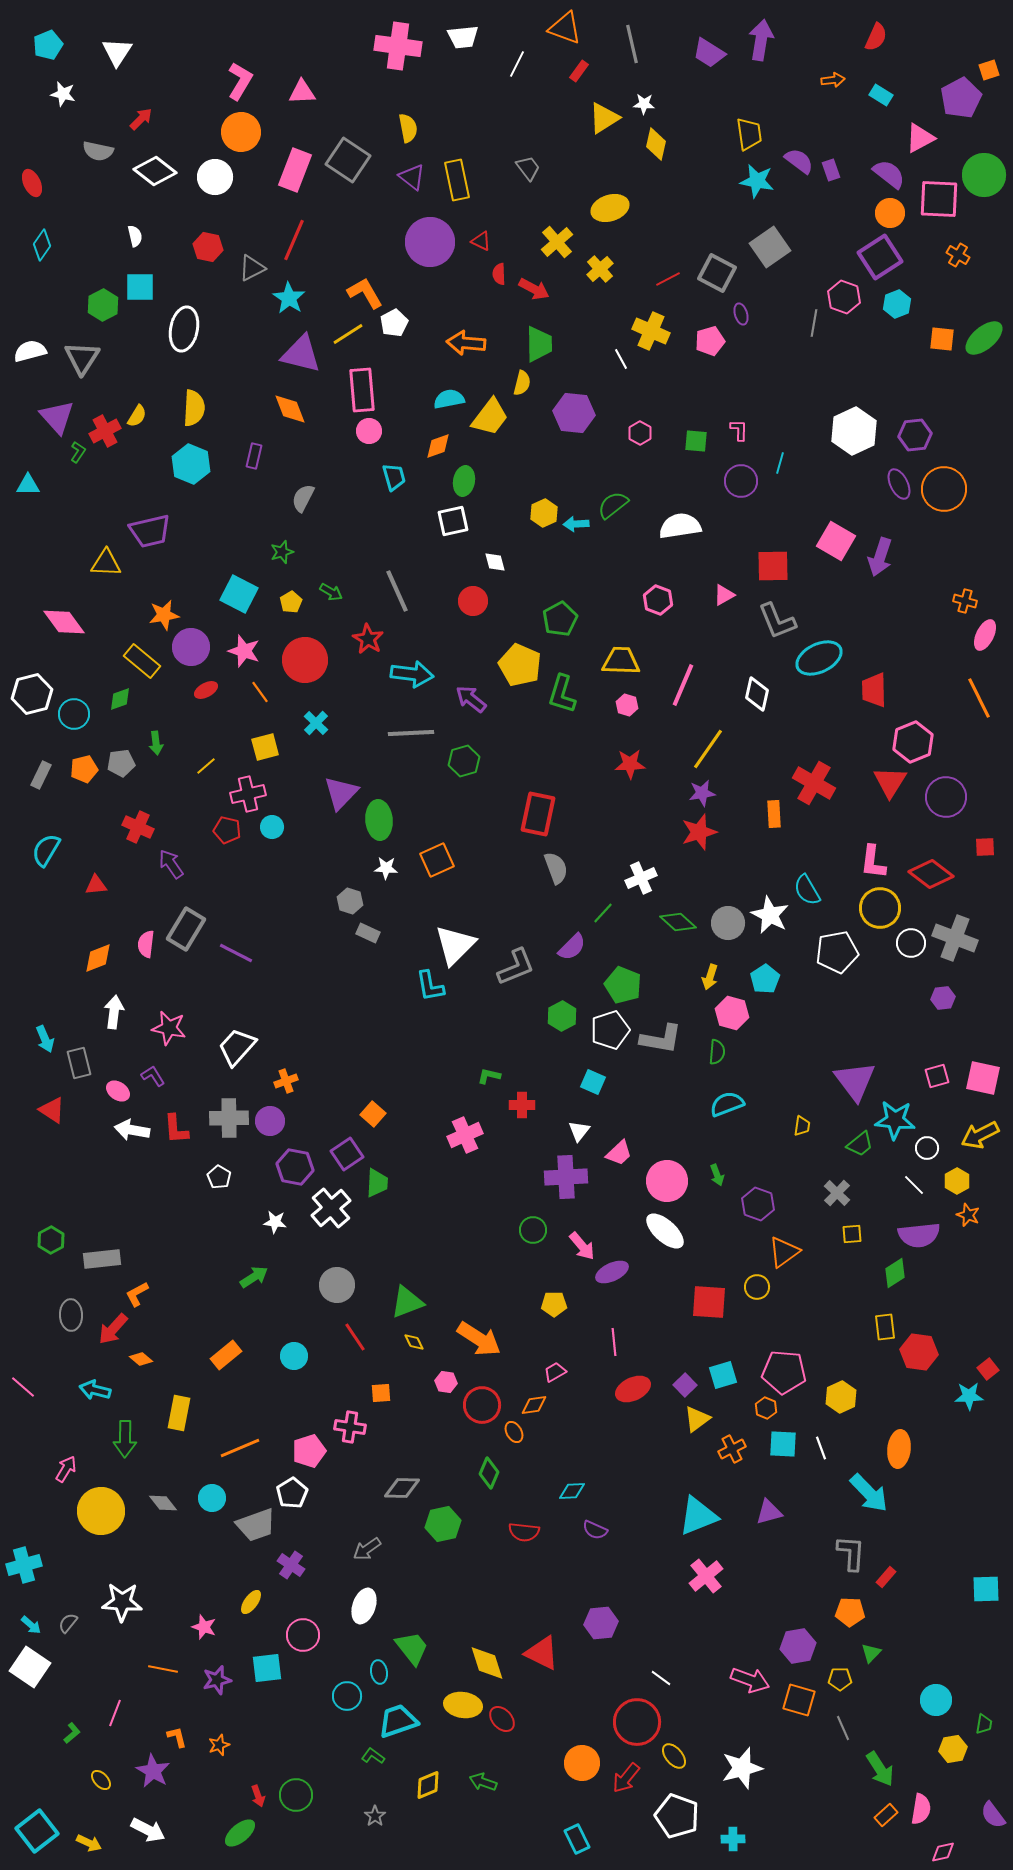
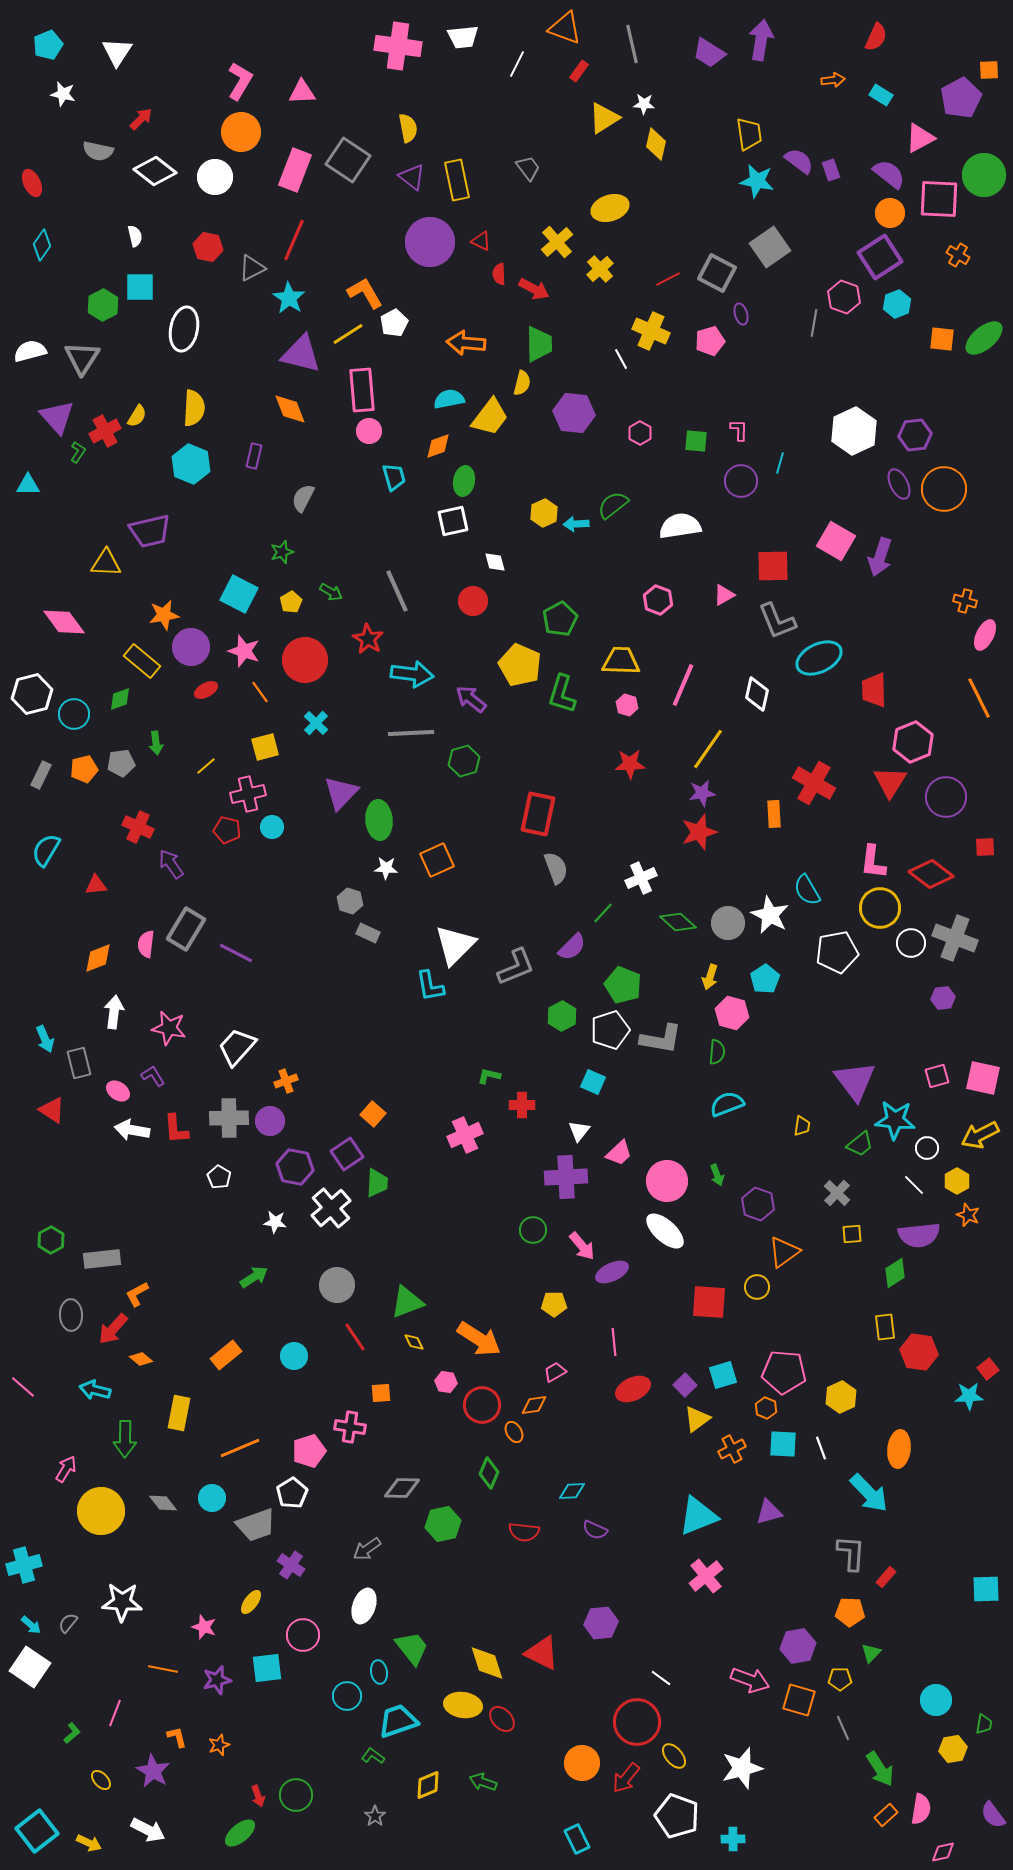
orange square at (989, 70): rotated 15 degrees clockwise
